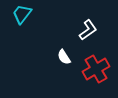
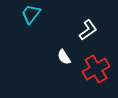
cyan trapezoid: moved 9 px right
